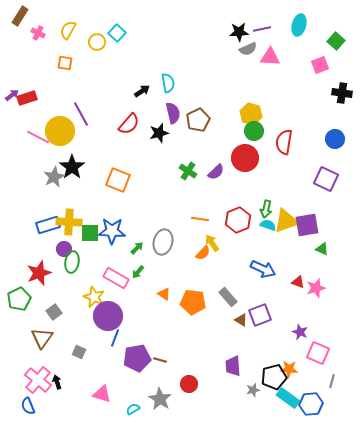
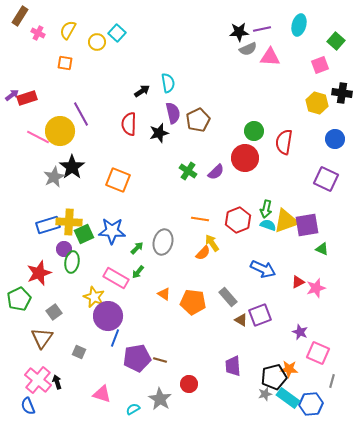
yellow hexagon at (251, 114): moved 66 px right, 11 px up
red semicircle at (129, 124): rotated 140 degrees clockwise
green square at (90, 233): moved 6 px left, 1 px down; rotated 24 degrees counterclockwise
red triangle at (298, 282): rotated 48 degrees counterclockwise
gray star at (253, 390): moved 12 px right, 4 px down
